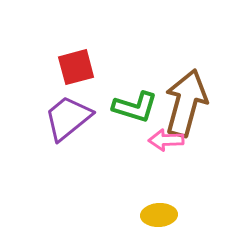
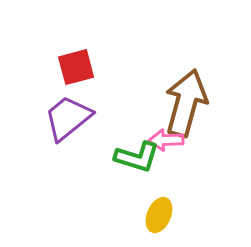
green L-shape: moved 2 px right, 50 px down
yellow ellipse: rotated 64 degrees counterclockwise
